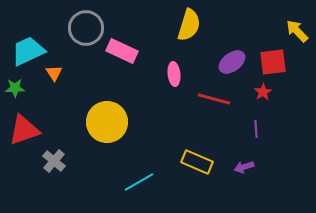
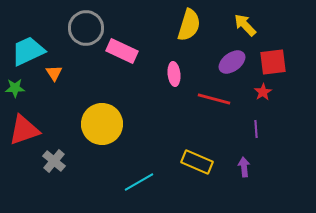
yellow arrow: moved 52 px left, 6 px up
yellow circle: moved 5 px left, 2 px down
purple arrow: rotated 102 degrees clockwise
